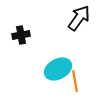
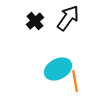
black arrow: moved 11 px left
black cross: moved 14 px right, 14 px up; rotated 30 degrees counterclockwise
